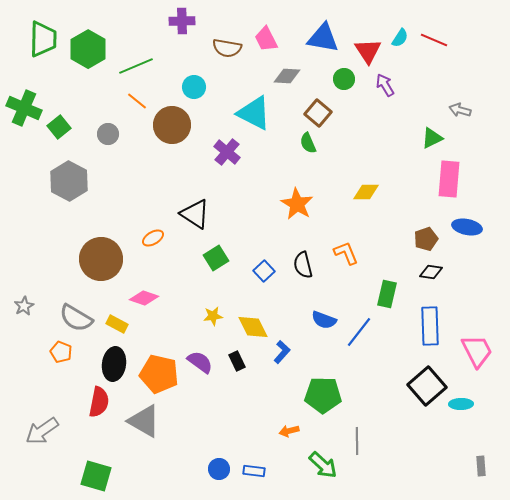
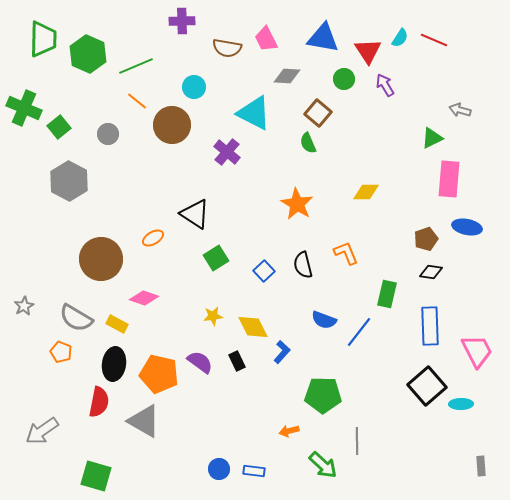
green hexagon at (88, 49): moved 5 px down; rotated 6 degrees counterclockwise
